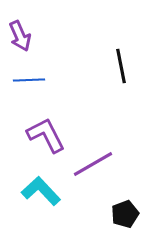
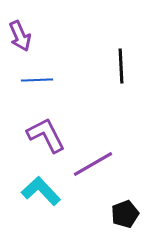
black line: rotated 8 degrees clockwise
blue line: moved 8 px right
